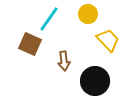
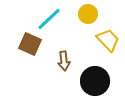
cyan line: rotated 12 degrees clockwise
